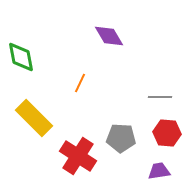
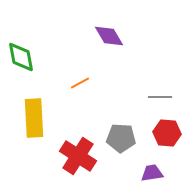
orange line: rotated 36 degrees clockwise
yellow rectangle: rotated 42 degrees clockwise
purple trapezoid: moved 7 px left, 2 px down
